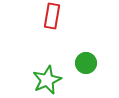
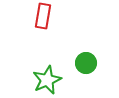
red rectangle: moved 9 px left
